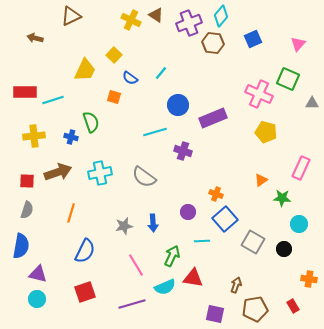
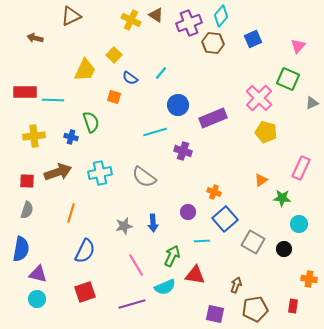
pink triangle at (298, 44): moved 2 px down
pink cross at (259, 94): moved 4 px down; rotated 20 degrees clockwise
cyan line at (53, 100): rotated 20 degrees clockwise
gray triangle at (312, 103): rotated 24 degrees counterclockwise
orange cross at (216, 194): moved 2 px left, 2 px up
blue semicircle at (21, 246): moved 3 px down
red triangle at (193, 278): moved 2 px right, 3 px up
red rectangle at (293, 306): rotated 40 degrees clockwise
